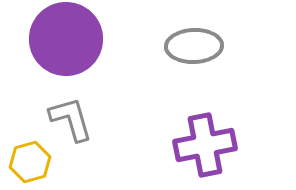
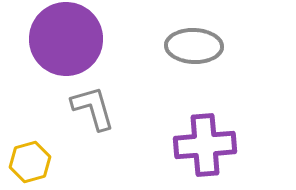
gray ellipse: rotated 4 degrees clockwise
gray L-shape: moved 22 px right, 11 px up
purple cross: rotated 6 degrees clockwise
